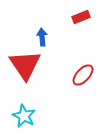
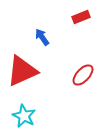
blue arrow: rotated 30 degrees counterclockwise
red triangle: moved 3 px left, 6 px down; rotated 40 degrees clockwise
